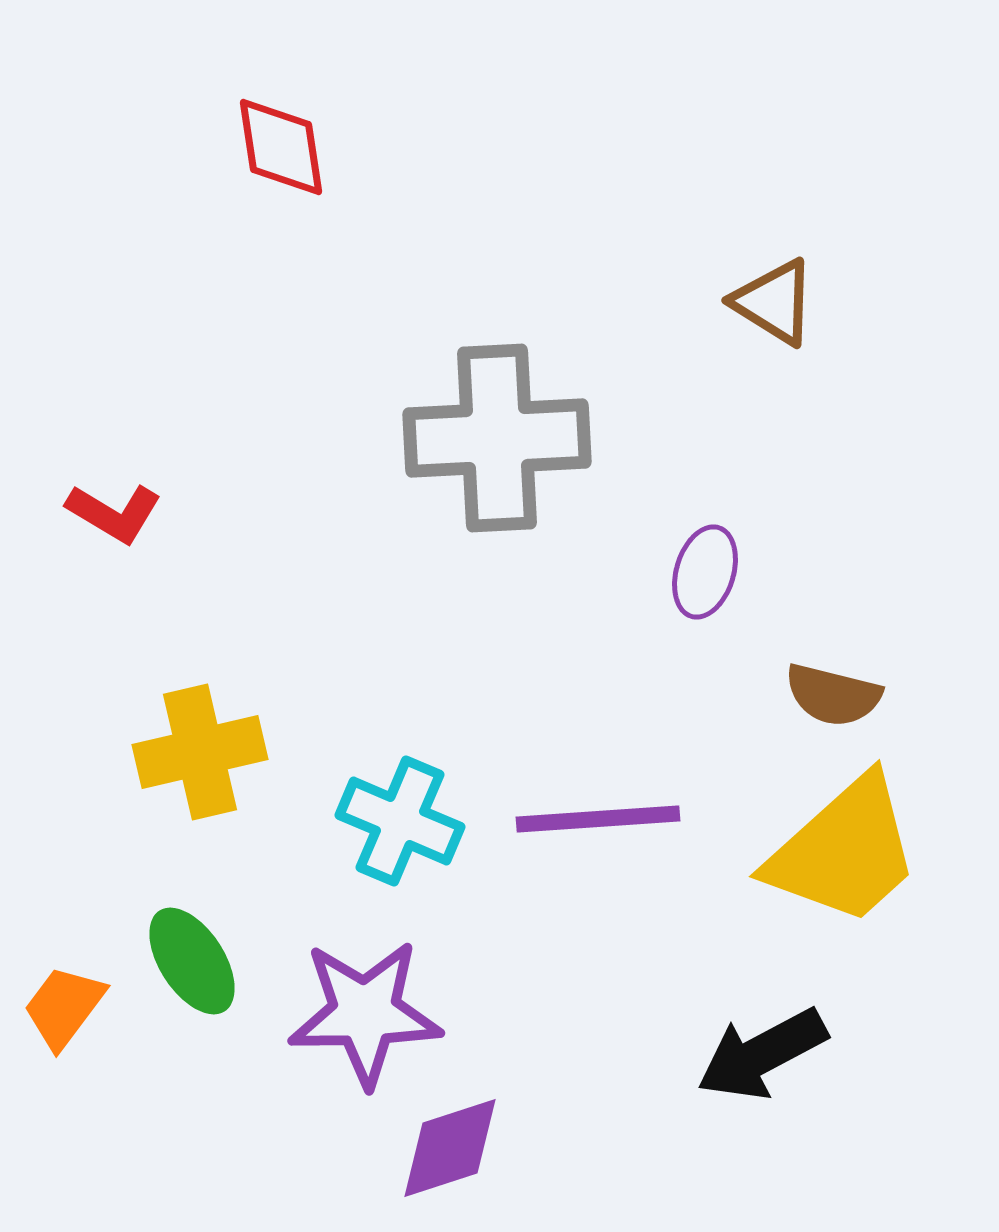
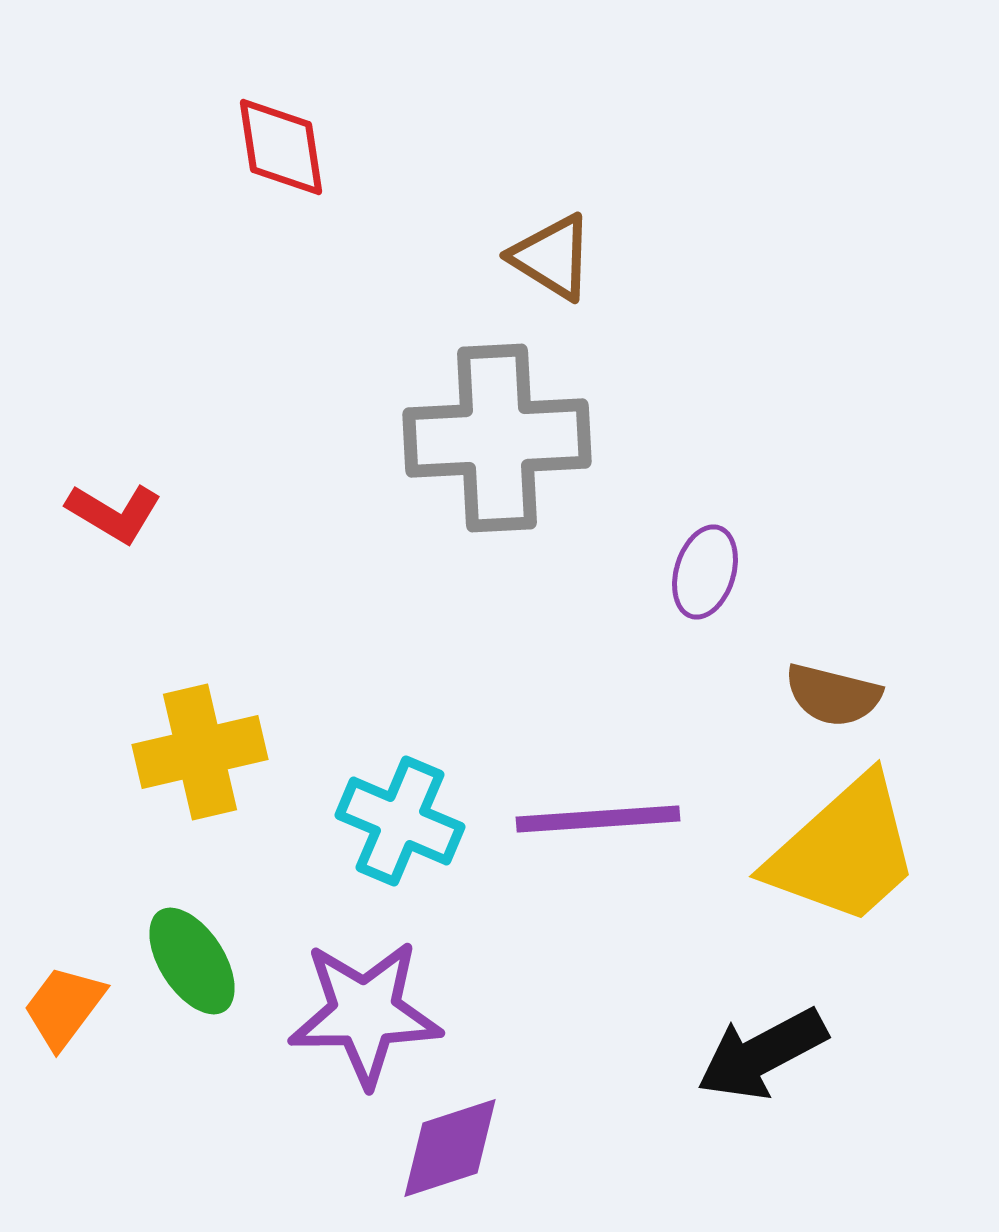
brown triangle: moved 222 px left, 45 px up
